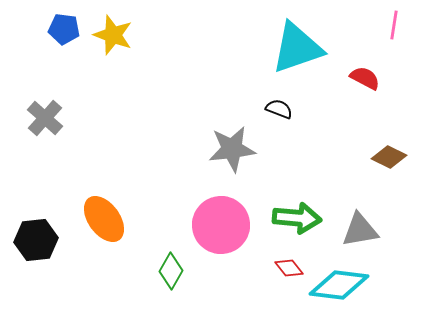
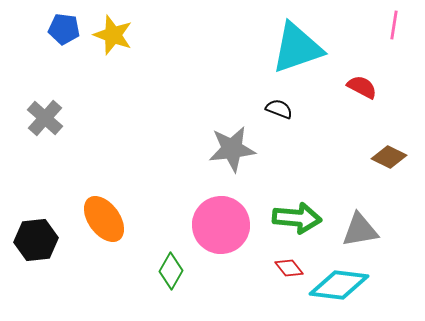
red semicircle: moved 3 px left, 9 px down
